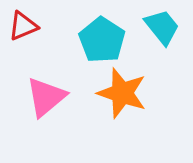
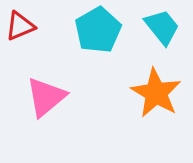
red triangle: moved 3 px left
cyan pentagon: moved 4 px left, 10 px up; rotated 9 degrees clockwise
orange star: moved 34 px right; rotated 12 degrees clockwise
